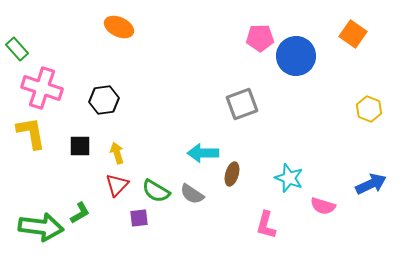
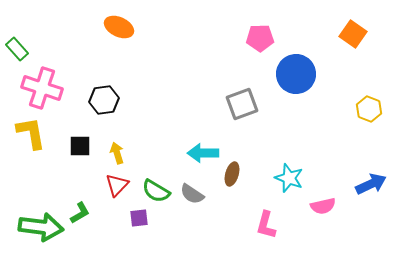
blue circle: moved 18 px down
pink semicircle: rotated 30 degrees counterclockwise
